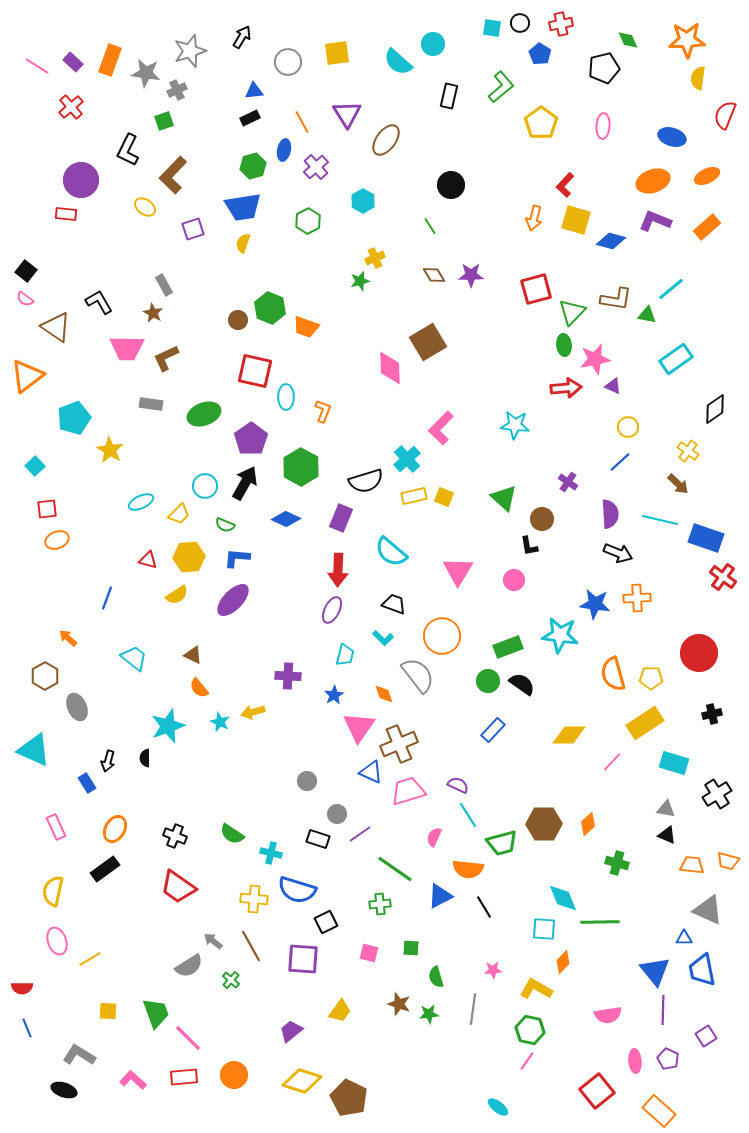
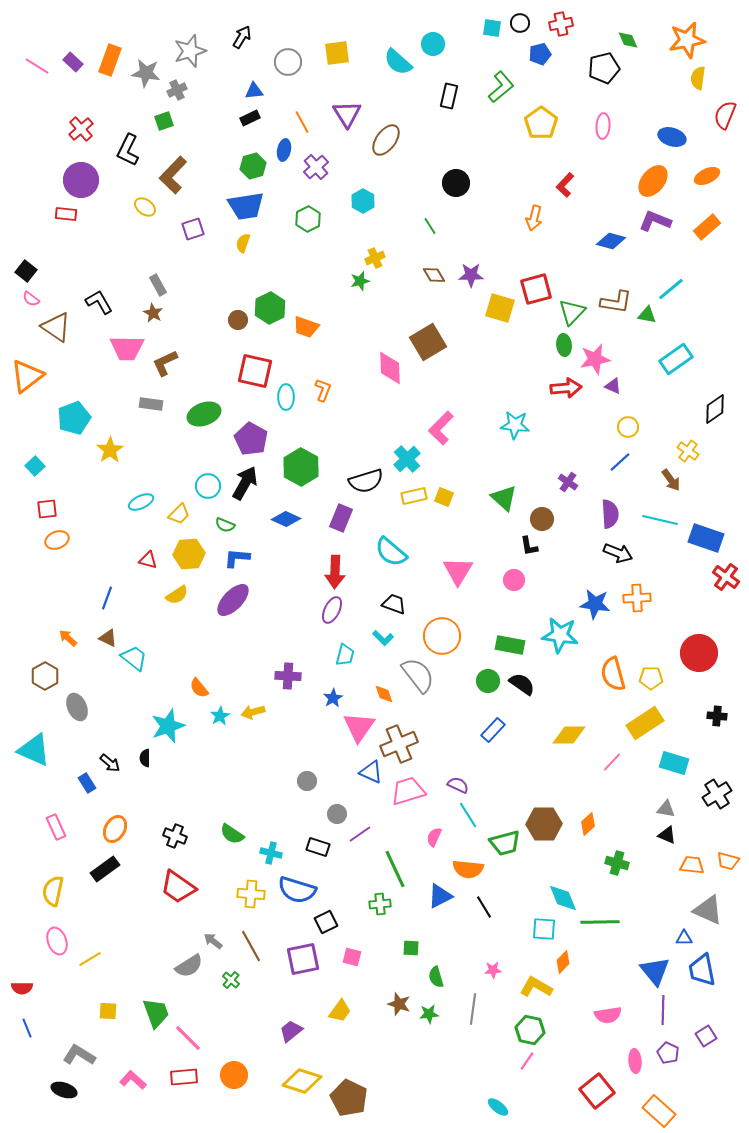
orange star at (687, 40): rotated 9 degrees counterclockwise
blue pentagon at (540, 54): rotated 25 degrees clockwise
red cross at (71, 107): moved 10 px right, 22 px down
orange ellipse at (653, 181): rotated 32 degrees counterclockwise
black circle at (451, 185): moved 5 px right, 2 px up
blue trapezoid at (243, 207): moved 3 px right, 1 px up
yellow square at (576, 220): moved 76 px left, 88 px down
green hexagon at (308, 221): moved 2 px up
gray rectangle at (164, 285): moved 6 px left
pink semicircle at (25, 299): moved 6 px right
brown L-shape at (616, 299): moved 3 px down
green hexagon at (270, 308): rotated 12 degrees clockwise
brown L-shape at (166, 358): moved 1 px left, 5 px down
orange L-shape at (323, 411): moved 21 px up
purple pentagon at (251, 439): rotated 8 degrees counterclockwise
yellow star at (110, 450): rotated 8 degrees clockwise
brown arrow at (678, 484): moved 7 px left, 4 px up; rotated 10 degrees clockwise
cyan circle at (205, 486): moved 3 px right
yellow hexagon at (189, 557): moved 3 px up
red arrow at (338, 570): moved 3 px left, 2 px down
red cross at (723, 577): moved 3 px right
green rectangle at (508, 647): moved 2 px right, 2 px up; rotated 32 degrees clockwise
brown triangle at (193, 655): moved 85 px left, 17 px up
blue star at (334, 695): moved 1 px left, 3 px down
black cross at (712, 714): moved 5 px right, 2 px down; rotated 18 degrees clockwise
cyan star at (220, 722): moved 6 px up; rotated 18 degrees clockwise
black arrow at (108, 761): moved 2 px right, 2 px down; rotated 65 degrees counterclockwise
black rectangle at (318, 839): moved 8 px down
green trapezoid at (502, 843): moved 3 px right
green line at (395, 869): rotated 30 degrees clockwise
yellow cross at (254, 899): moved 3 px left, 5 px up
pink square at (369, 953): moved 17 px left, 4 px down
purple square at (303, 959): rotated 16 degrees counterclockwise
yellow L-shape at (536, 989): moved 2 px up
purple pentagon at (668, 1059): moved 6 px up
